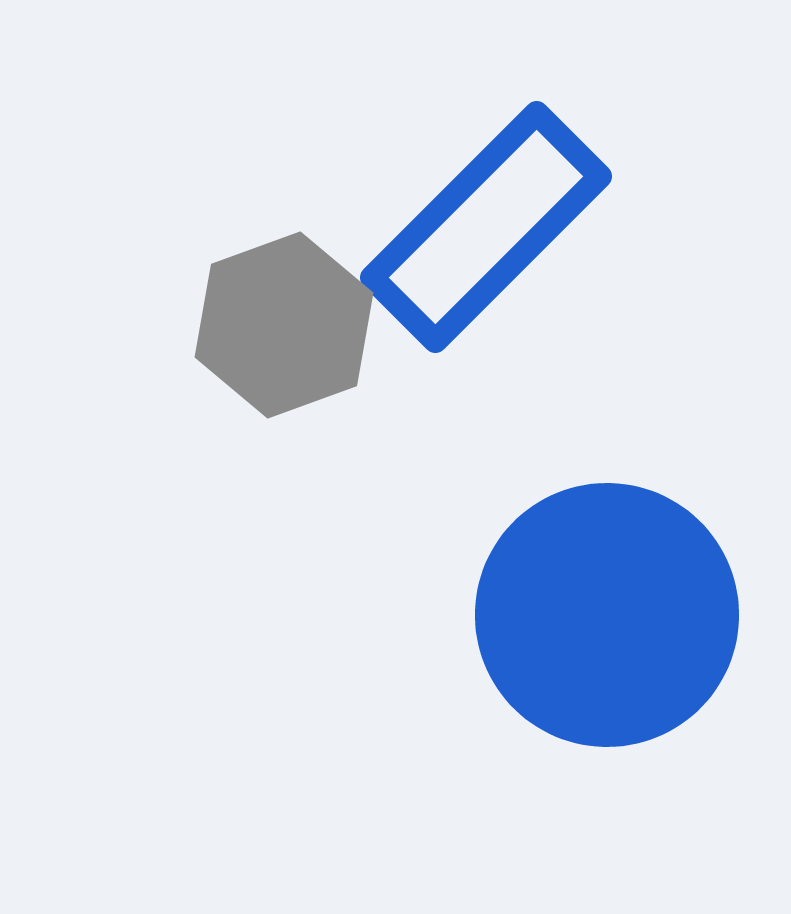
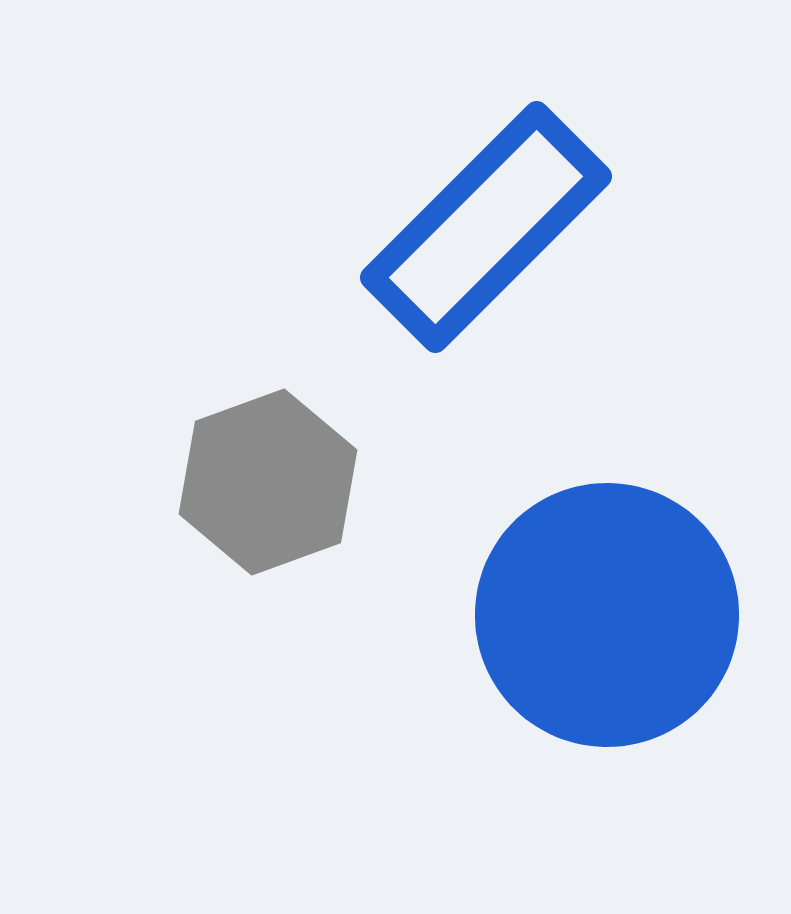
gray hexagon: moved 16 px left, 157 px down
